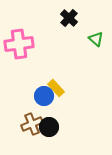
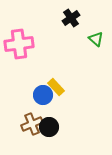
black cross: moved 2 px right; rotated 12 degrees clockwise
yellow rectangle: moved 1 px up
blue circle: moved 1 px left, 1 px up
